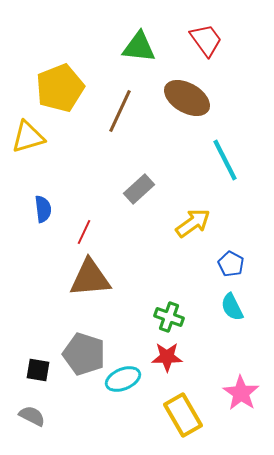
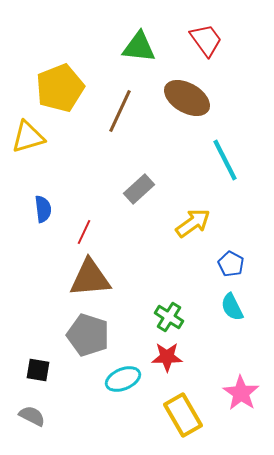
green cross: rotated 12 degrees clockwise
gray pentagon: moved 4 px right, 19 px up
